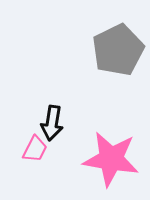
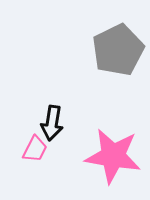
pink star: moved 2 px right, 3 px up
